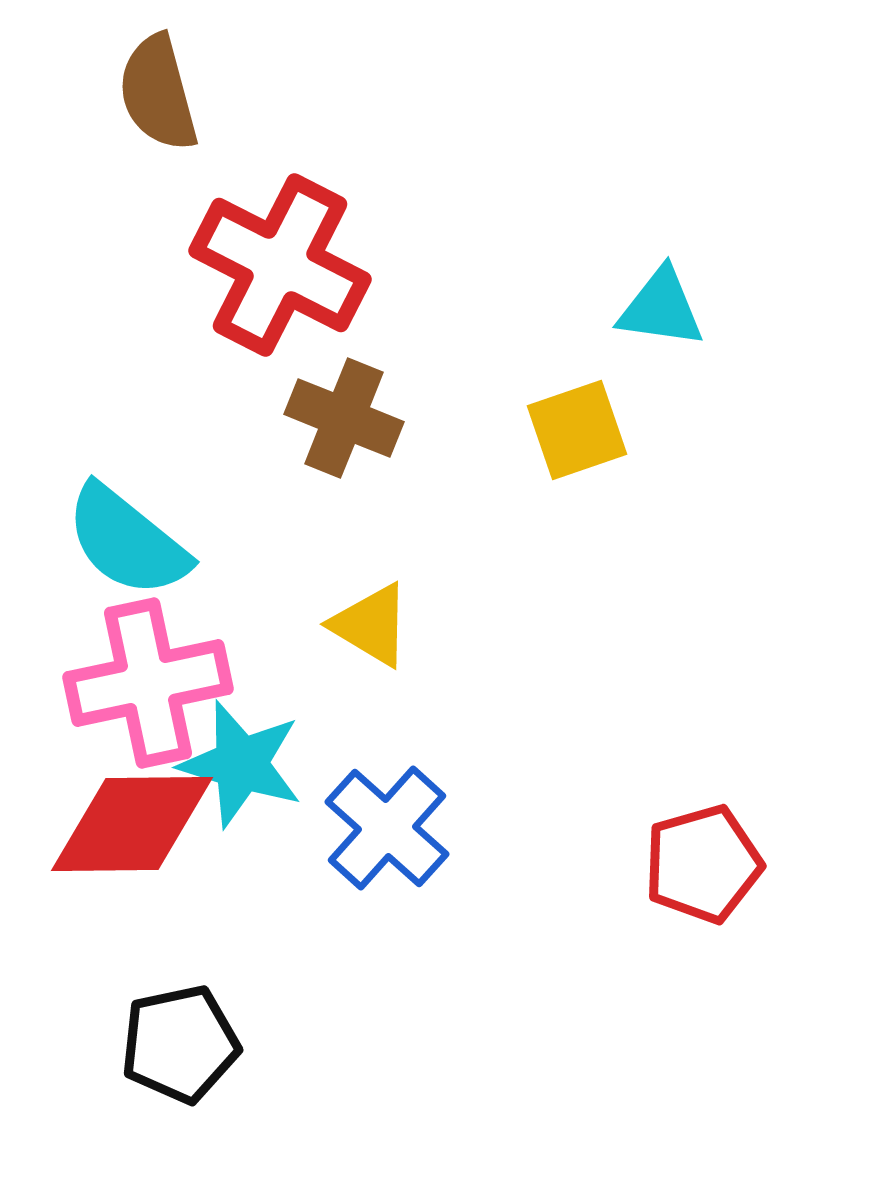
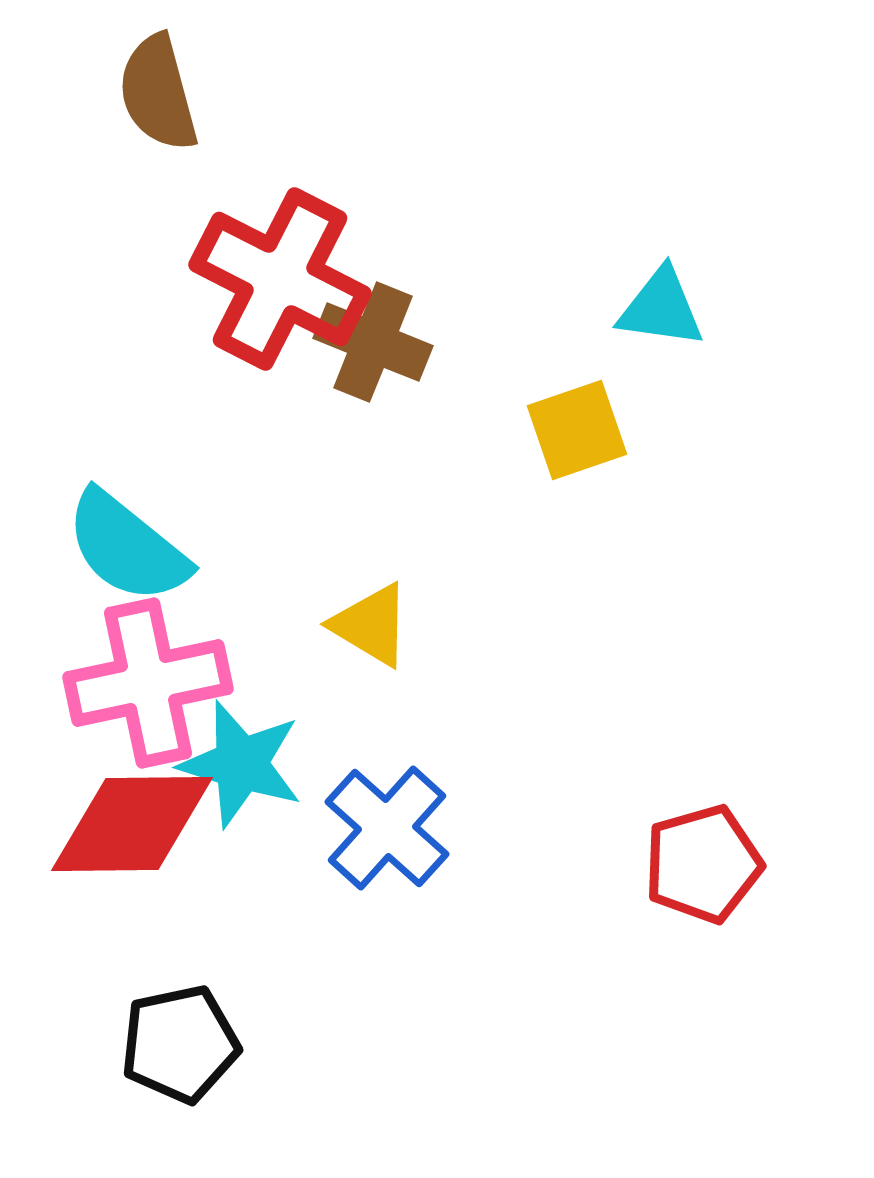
red cross: moved 14 px down
brown cross: moved 29 px right, 76 px up
cyan semicircle: moved 6 px down
